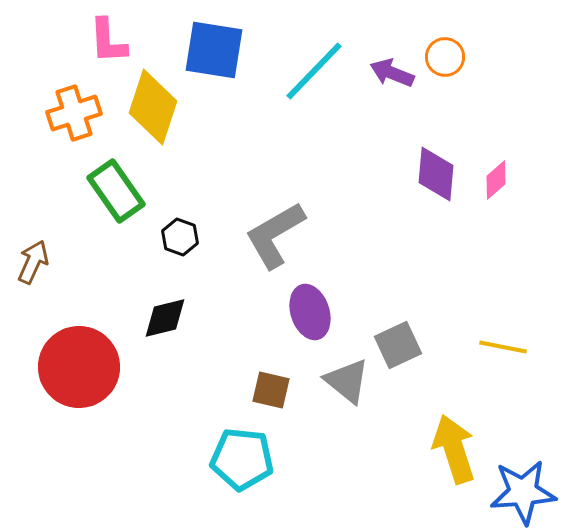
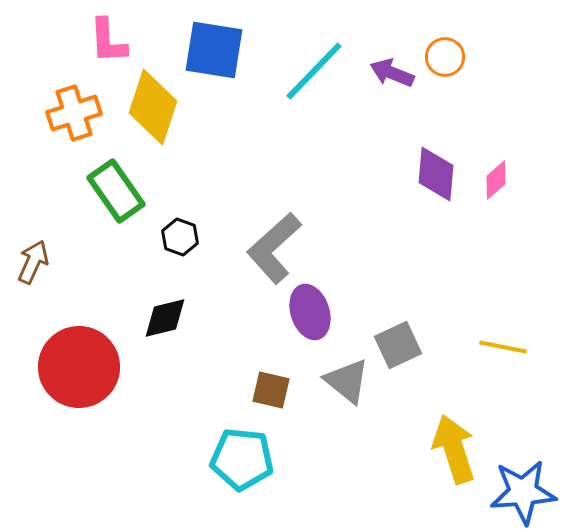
gray L-shape: moved 1 px left, 13 px down; rotated 12 degrees counterclockwise
